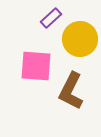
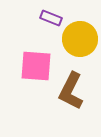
purple rectangle: rotated 65 degrees clockwise
